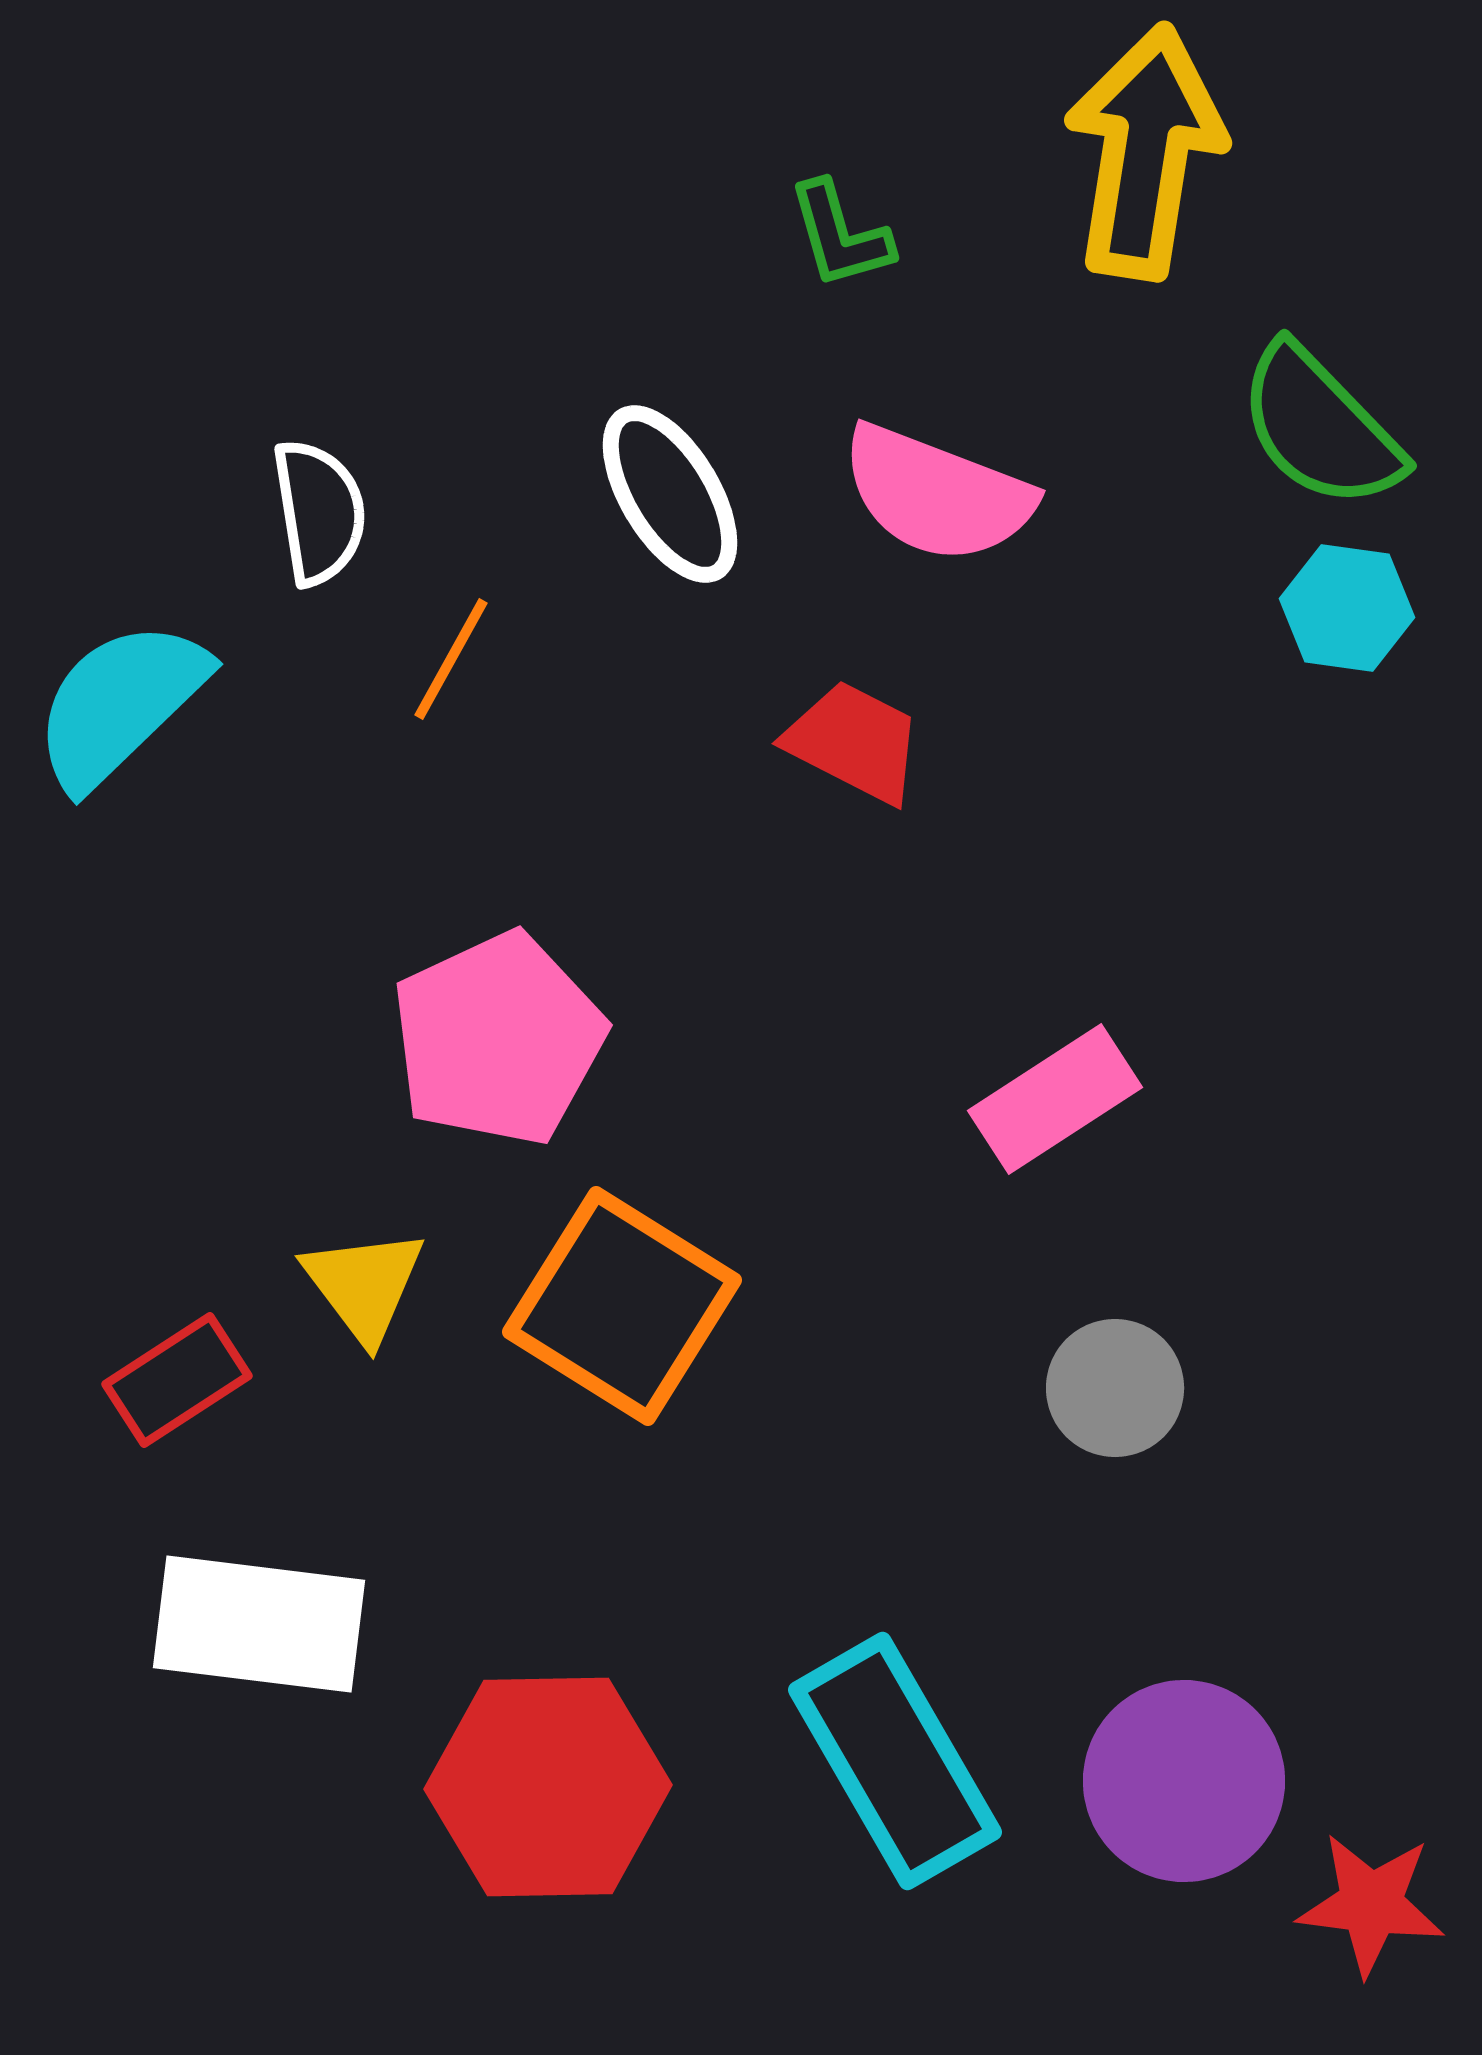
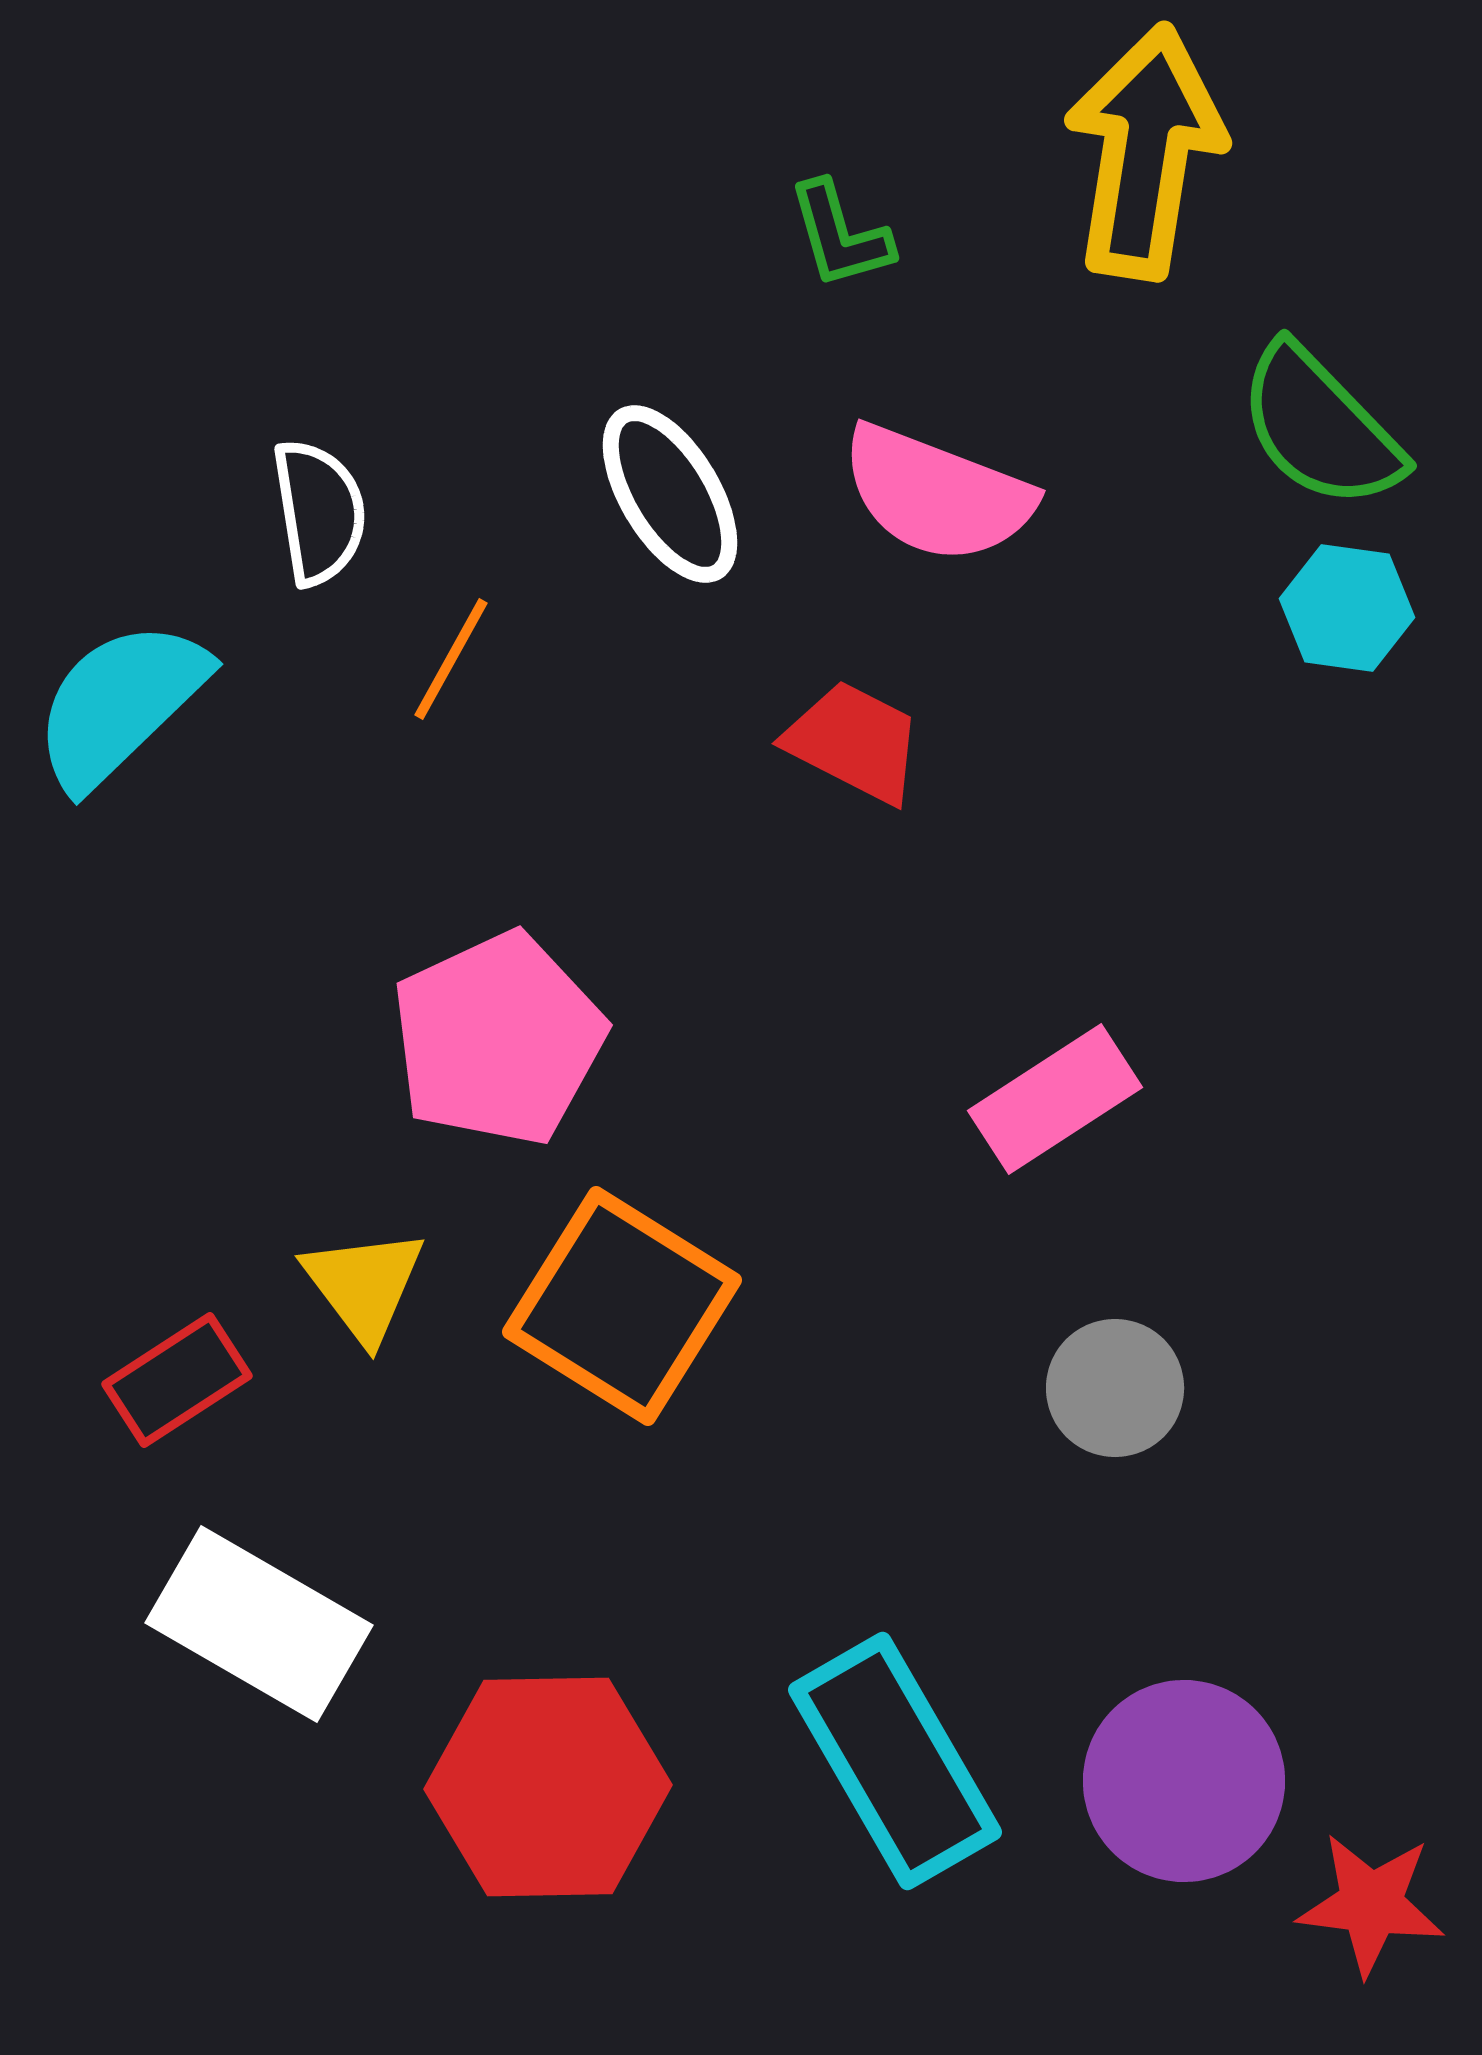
white rectangle: rotated 23 degrees clockwise
